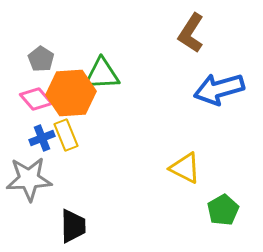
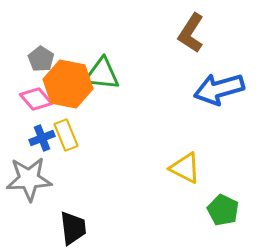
green triangle: rotated 9 degrees clockwise
orange hexagon: moved 3 px left, 9 px up; rotated 15 degrees clockwise
green pentagon: rotated 16 degrees counterclockwise
black trapezoid: moved 2 px down; rotated 6 degrees counterclockwise
